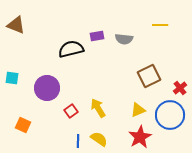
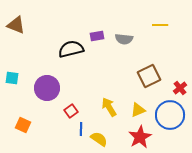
yellow arrow: moved 11 px right, 1 px up
blue line: moved 3 px right, 12 px up
